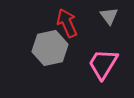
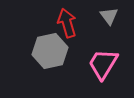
red arrow: rotated 8 degrees clockwise
gray hexagon: moved 3 px down
